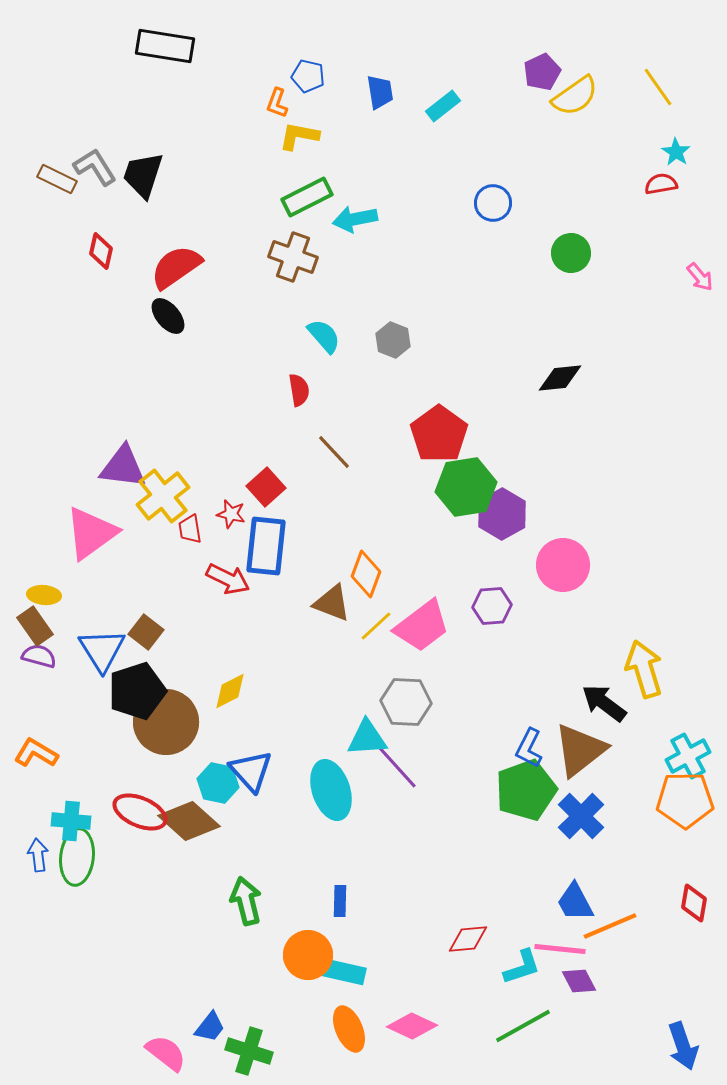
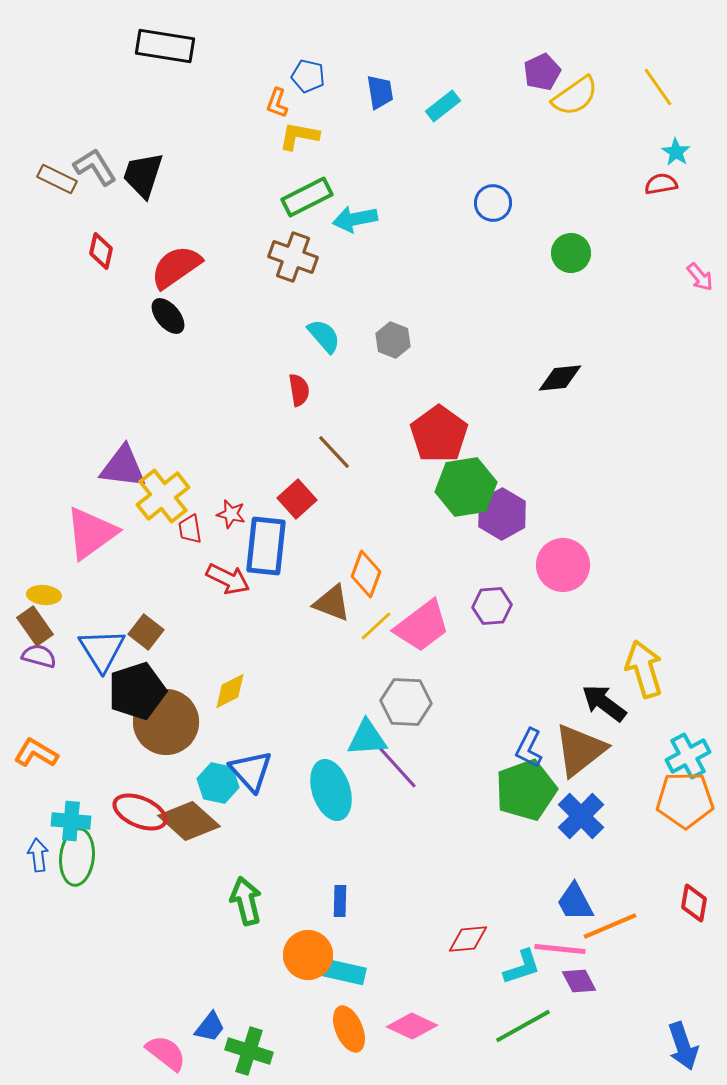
red square at (266, 487): moved 31 px right, 12 px down
